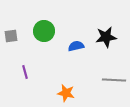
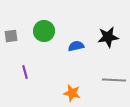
black star: moved 2 px right
orange star: moved 6 px right
